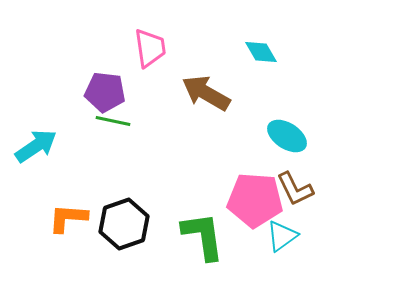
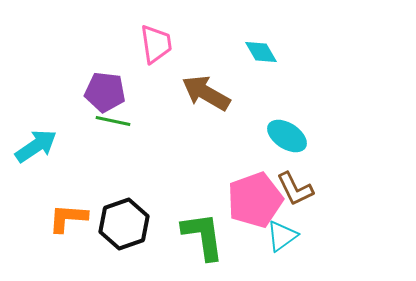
pink trapezoid: moved 6 px right, 4 px up
pink pentagon: rotated 24 degrees counterclockwise
